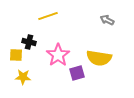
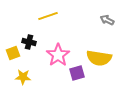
yellow square: moved 3 px left, 2 px up; rotated 24 degrees counterclockwise
